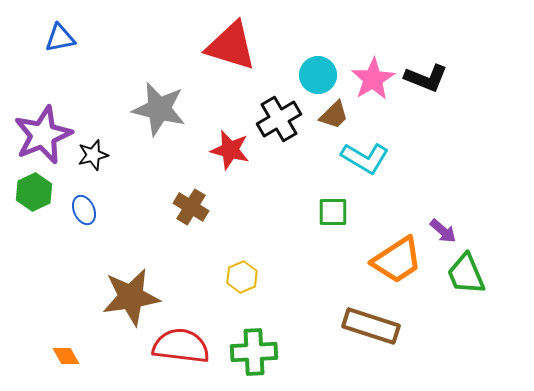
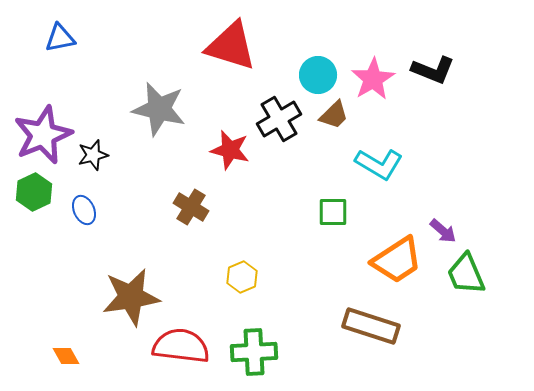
black L-shape: moved 7 px right, 8 px up
cyan L-shape: moved 14 px right, 6 px down
